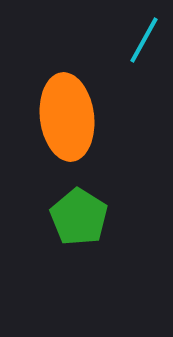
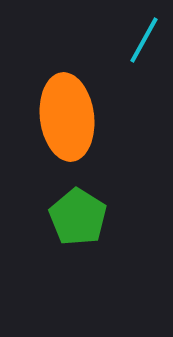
green pentagon: moved 1 px left
